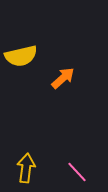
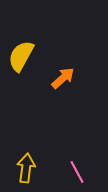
yellow semicircle: rotated 132 degrees clockwise
pink line: rotated 15 degrees clockwise
